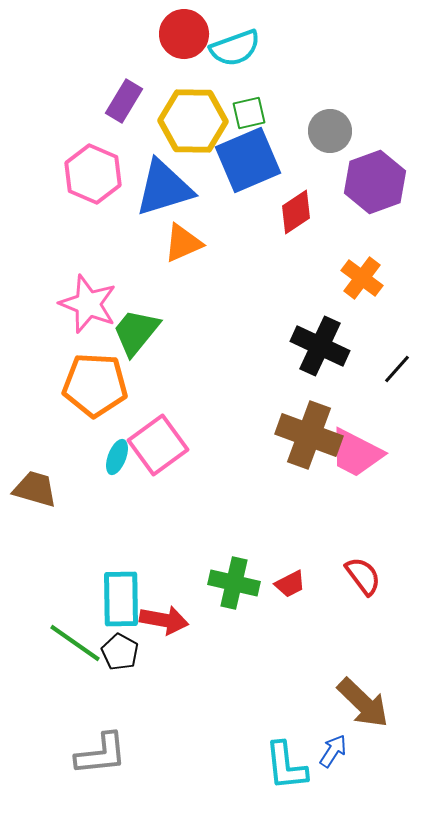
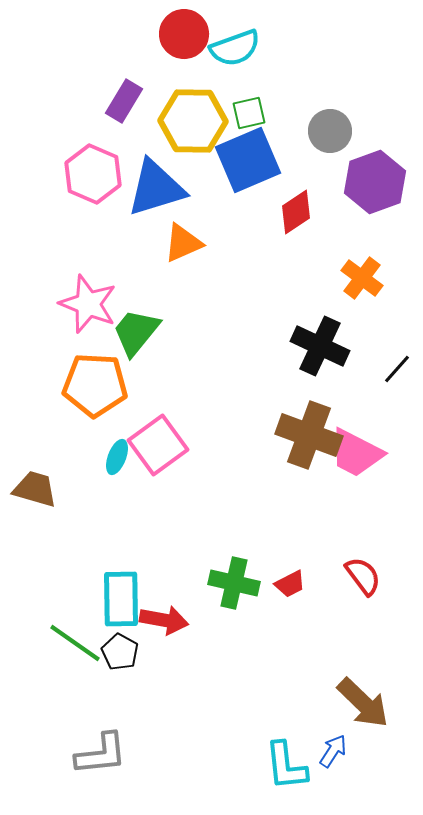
blue triangle: moved 8 px left
